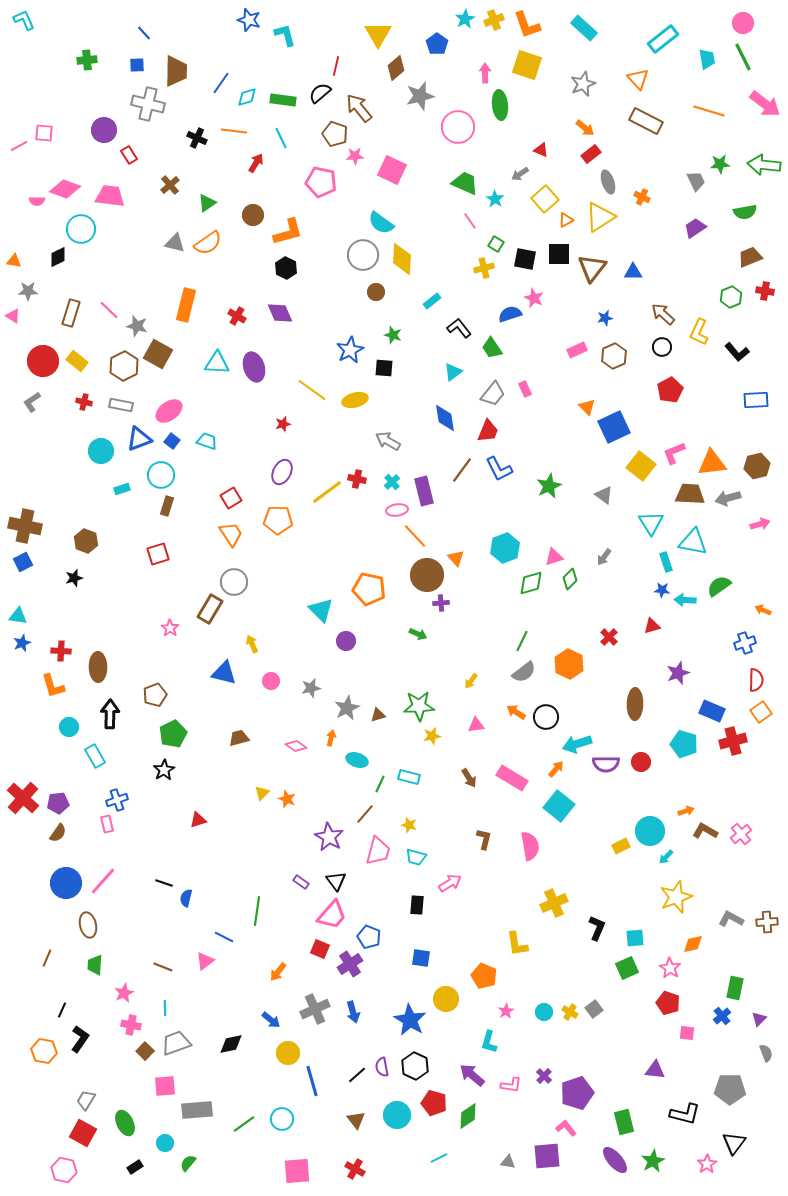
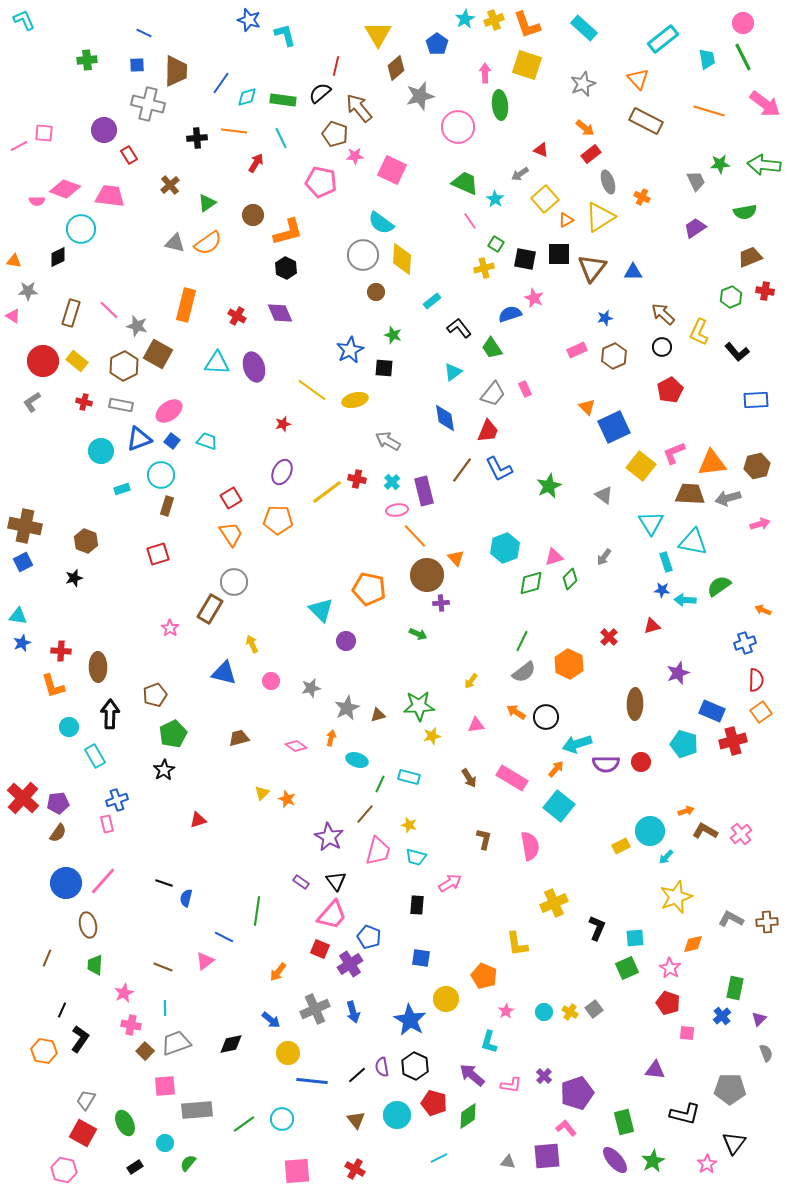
blue line at (144, 33): rotated 21 degrees counterclockwise
black cross at (197, 138): rotated 30 degrees counterclockwise
blue line at (312, 1081): rotated 68 degrees counterclockwise
